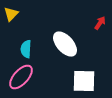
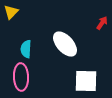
yellow triangle: moved 2 px up
red arrow: moved 2 px right
pink ellipse: rotated 44 degrees counterclockwise
white square: moved 2 px right
